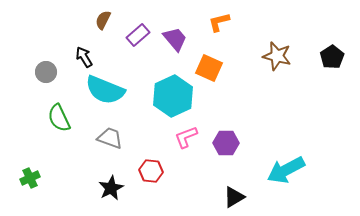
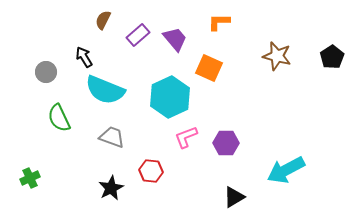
orange L-shape: rotated 15 degrees clockwise
cyan hexagon: moved 3 px left, 1 px down
gray trapezoid: moved 2 px right, 1 px up
